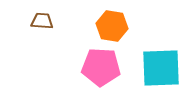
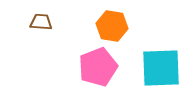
brown trapezoid: moved 1 px left, 1 px down
pink pentagon: moved 3 px left; rotated 24 degrees counterclockwise
